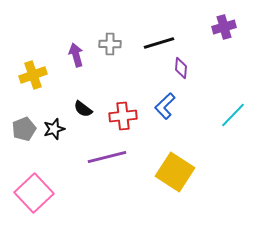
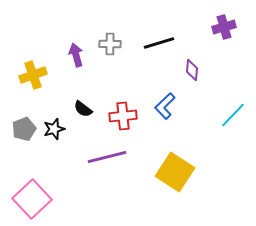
purple diamond: moved 11 px right, 2 px down
pink square: moved 2 px left, 6 px down
